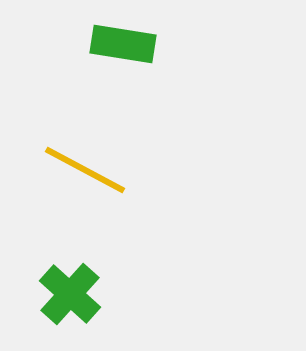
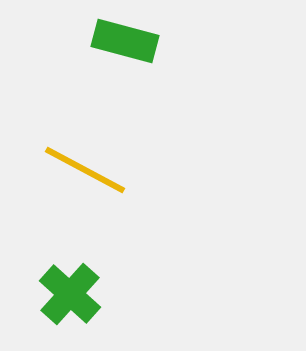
green rectangle: moved 2 px right, 3 px up; rotated 6 degrees clockwise
